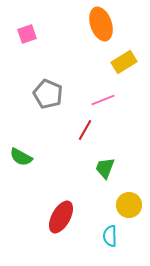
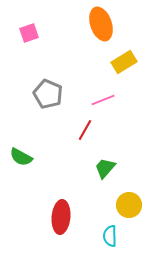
pink square: moved 2 px right, 1 px up
green trapezoid: rotated 20 degrees clockwise
red ellipse: rotated 24 degrees counterclockwise
